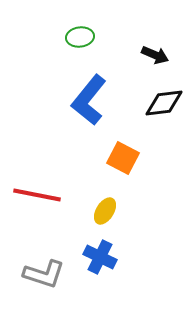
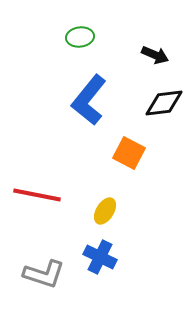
orange square: moved 6 px right, 5 px up
